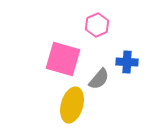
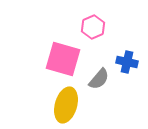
pink hexagon: moved 4 px left, 2 px down
blue cross: rotated 10 degrees clockwise
yellow ellipse: moved 6 px left
